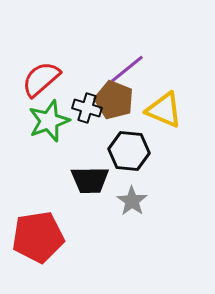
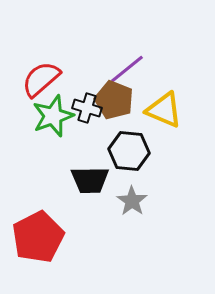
green star: moved 4 px right, 5 px up
red pentagon: rotated 18 degrees counterclockwise
